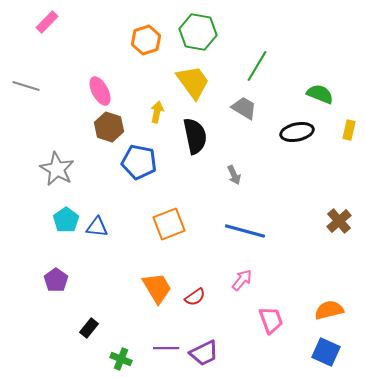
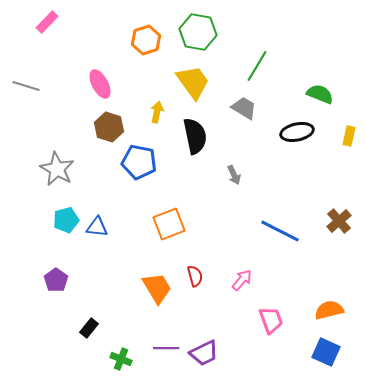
pink ellipse: moved 7 px up
yellow rectangle: moved 6 px down
cyan pentagon: rotated 20 degrees clockwise
blue line: moved 35 px right; rotated 12 degrees clockwise
red semicircle: moved 21 px up; rotated 70 degrees counterclockwise
